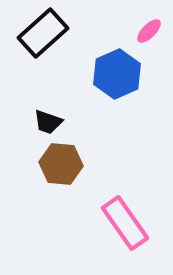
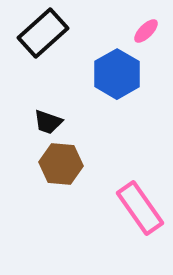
pink ellipse: moved 3 px left
blue hexagon: rotated 6 degrees counterclockwise
pink rectangle: moved 15 px right, 15 px up
